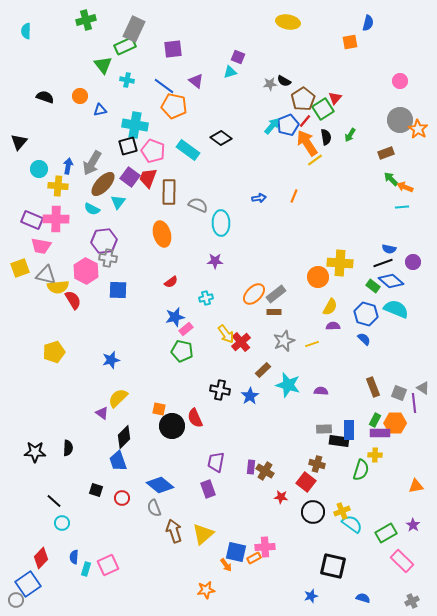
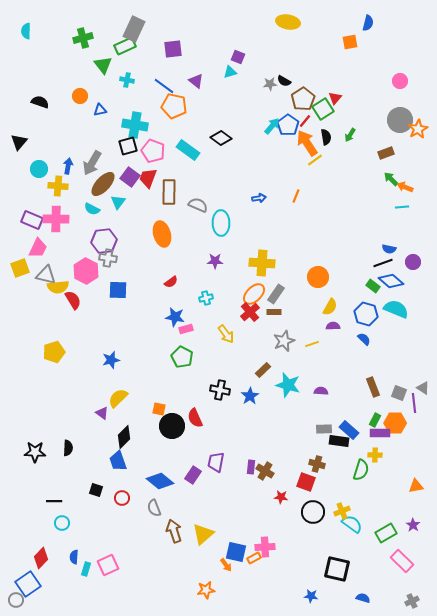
green cross at (86, 20): moved 3 px left, 18 px down
black semicircle at (45, 97): moved 5 px left, 5 px down
blue pentagon at (288, 125): rotated 15 degrees counterclockwise
orange star at (418, 129): rotated 12 degrees clockwise
orange line at (294, 196): moved 2 px right
pink trapezoid at (41, 246): moved 3 px left, 2 px down; rotated 75 degrees counterclockwise
yellow cross at (340, 263): moved 78 px left
gray rectangle at (276, 294): rotated 18 degrees counterclockwise
blue star at (175, 317): rotated 24 degrees clockwise
pink rectangle at (186, 329): rotated 24 degrees clockwise
red cross at (241, 342): moved 9 px right, 30 px up
green pentagon at (182, 351): moved 6 px down; rotated 15 degrees clockwise
blue rectangle at (349, 430): rotated 48 degrees counterclockwise
red square at (306, 482): rotated 18 degrees counterclockwise
blue diamond at (160, 485): moved 4 px up
purple rectangle at (208, 489): moved 15 px left, 14 px up; rotated 54 degrees clockwise
black line at (54, 501): rotated 42 degrees counterclockwise
black square at (333, 566): moved 4 px right, 3 px down
blue star at (311, 596): rotated 24 degrees clockwise
